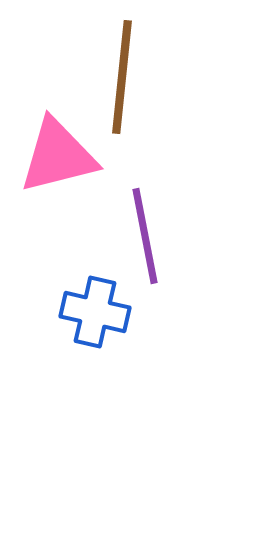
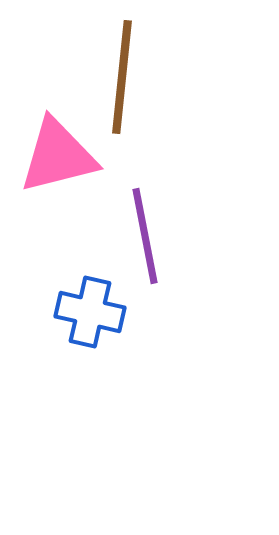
blue cross: moved 5 px left
